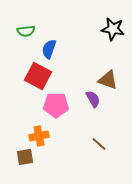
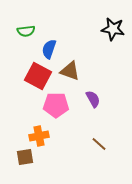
brown triangle: moved 38 px left, 9 px up
